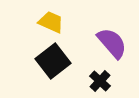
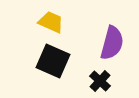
purple semicircle: rotated 56 degrees clockwise
black square: rotated 28 degrees counterclockwise
